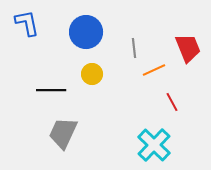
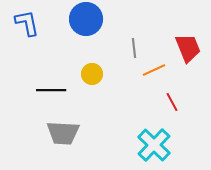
blue circle: moved 13 px up
gray trapezoid: rotated 112 degrees counterclockwise
